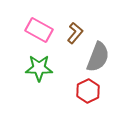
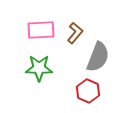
pink rectangle: moved 2 px right; rotated 32 degrees counterclockwise
red hexagon: rotated 10 degrees counterclockwise
